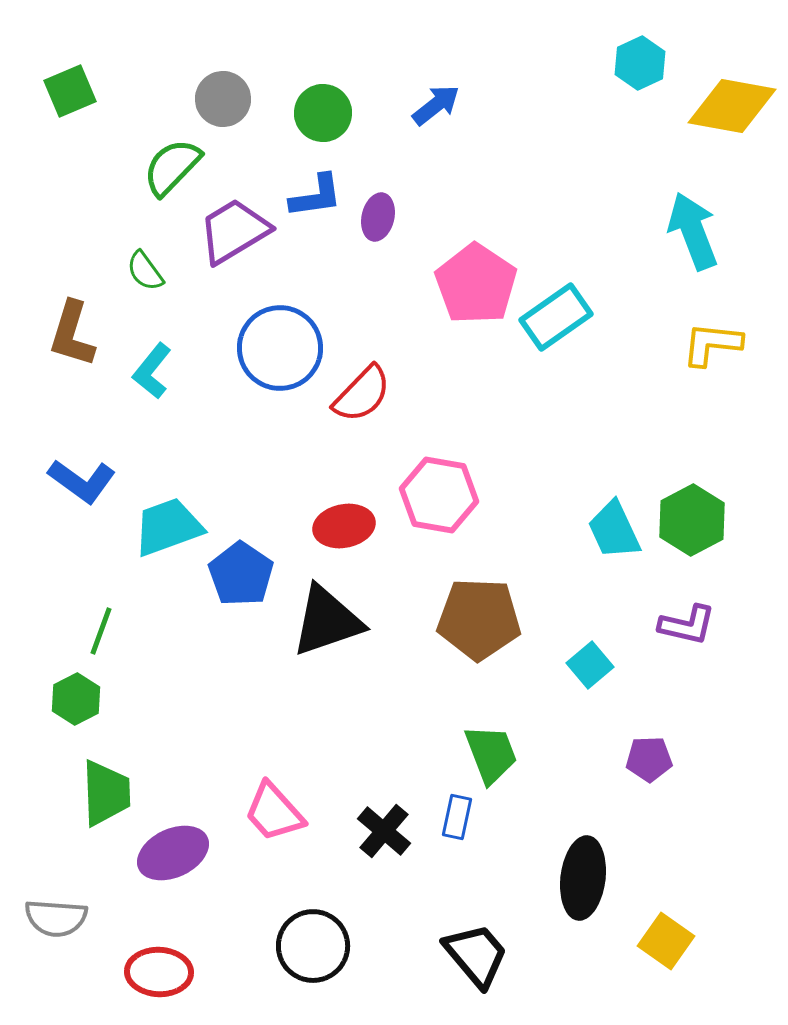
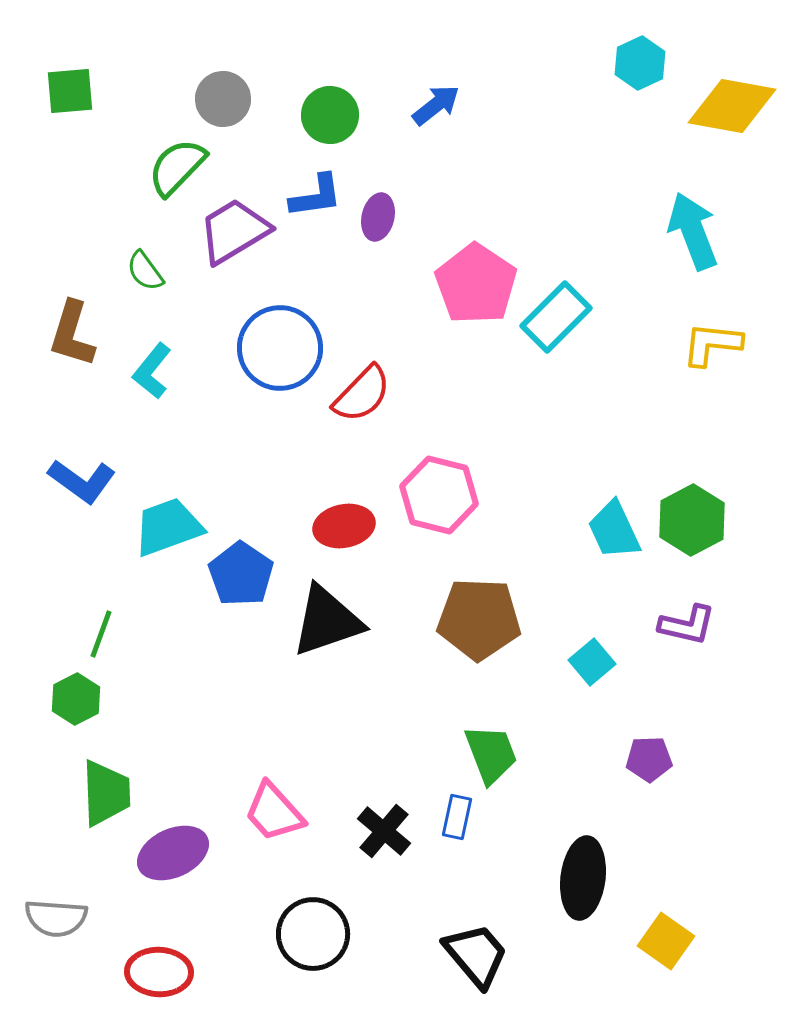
green square at (70, 91): rotated 18 degrees clockwise
green circle at (323, 113): moved 7 px right, 2 px down
green semicircle at (172, 167): moved 5 px right
cyan rectangle at (556, 317): rotated 10 degrees counterclockwise
pink hexagon at (439, 495): rotated 4 degrees clockwise
green line at (101, 631): moved 3 px down
cyan square at (590, 665): moved 2 px right, 3 px up
black circle at (313, 946): moved 12 px up
